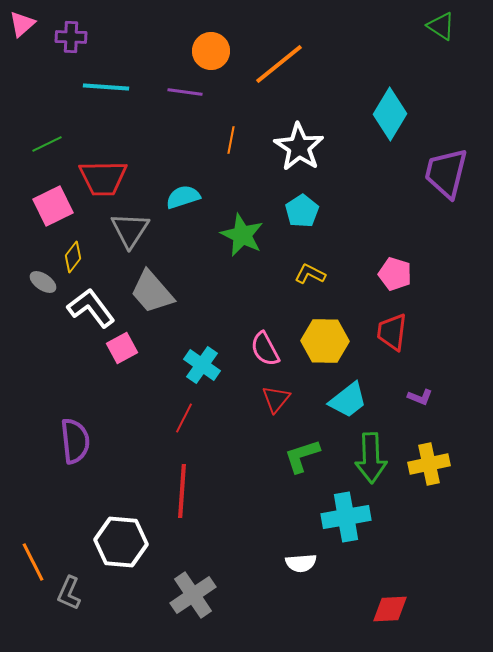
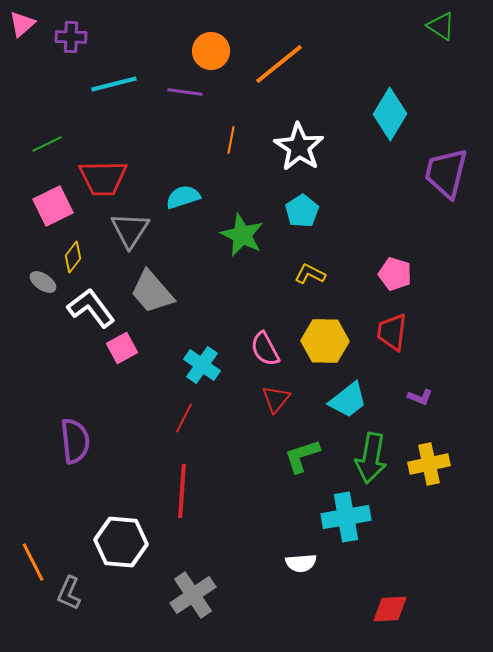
cyan line at (106, 87): moved 8 px right, 3 px up; rotated 18 degrees counterclockwise
green arrow at (371, 458): rotated 12 degrees clockwise
